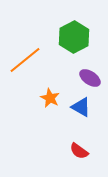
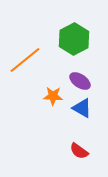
green hexagon: moved 2 px down
purple ellipse: moved 10 px left, 3 px down
orange star: moved 3 px right, 2 px up; rotated 24 degrees counterclockwise
blue triangle: moved 1 px right, 1 px down
